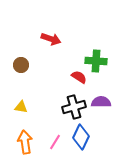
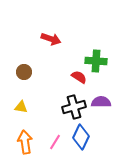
brown circle: moved 3 px right, 7 px down
